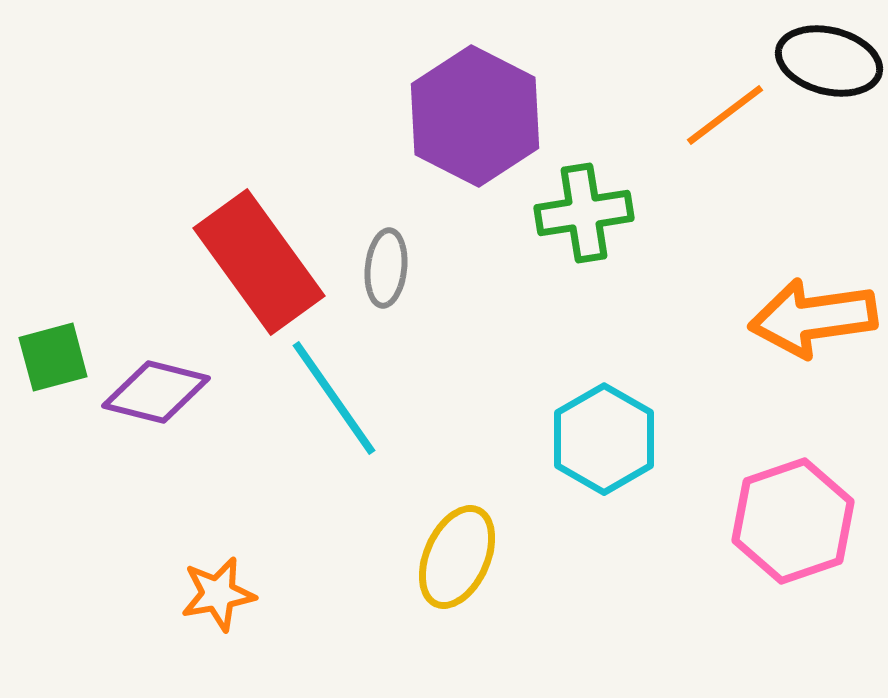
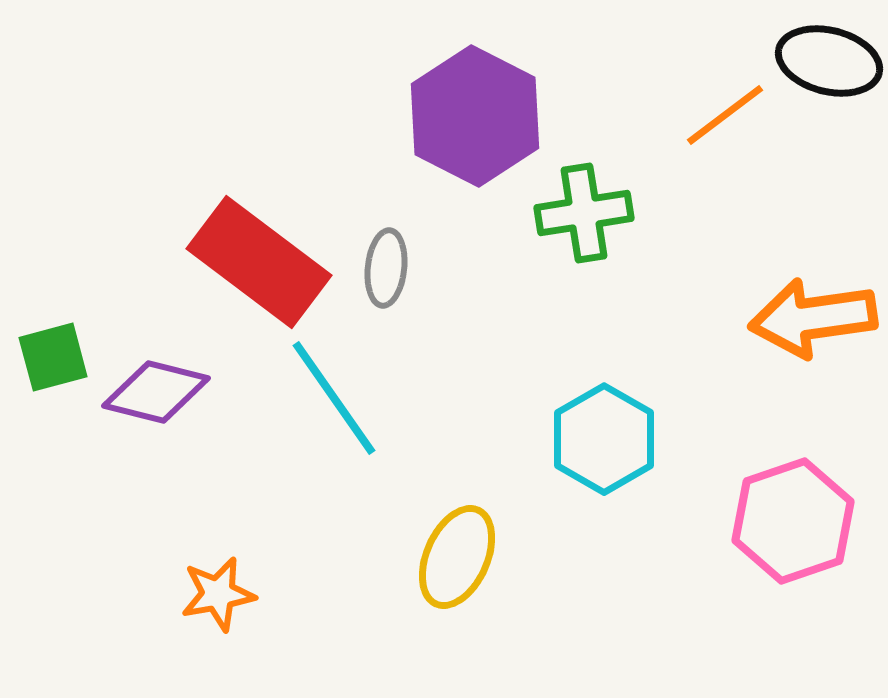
red rectangle: rotated 17 degrees counterclockwise
